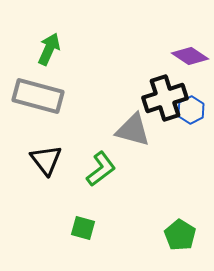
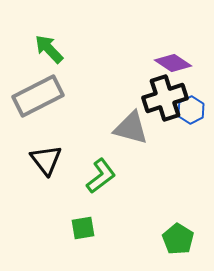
green arrow: rotated 68 degrees counterclockwise
purple diamond: moved 17 px left, 7 px down
gray rectangle: rotated 42 degrees counterclockwise
gray triangle: moved 2 px left, 2 px up
green L-shape: moved 7 px down
green square: rotated 25 degrees counterclockwise
green pentagon: moved 2 px left, 4 px down
